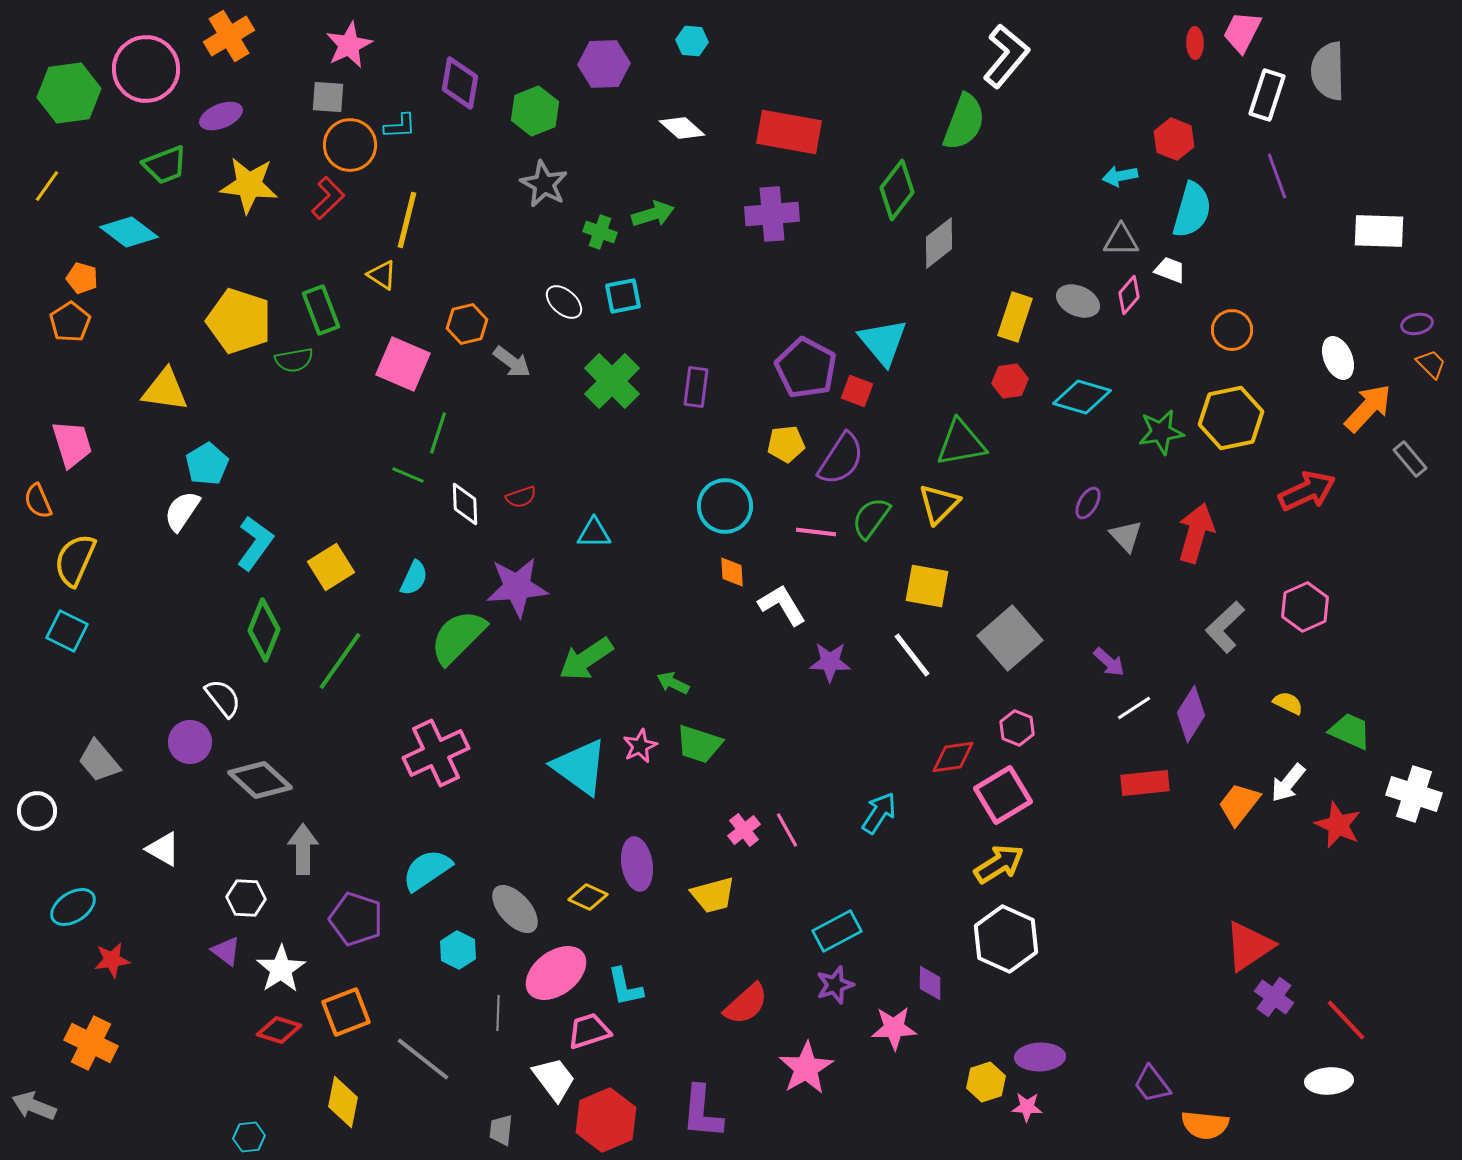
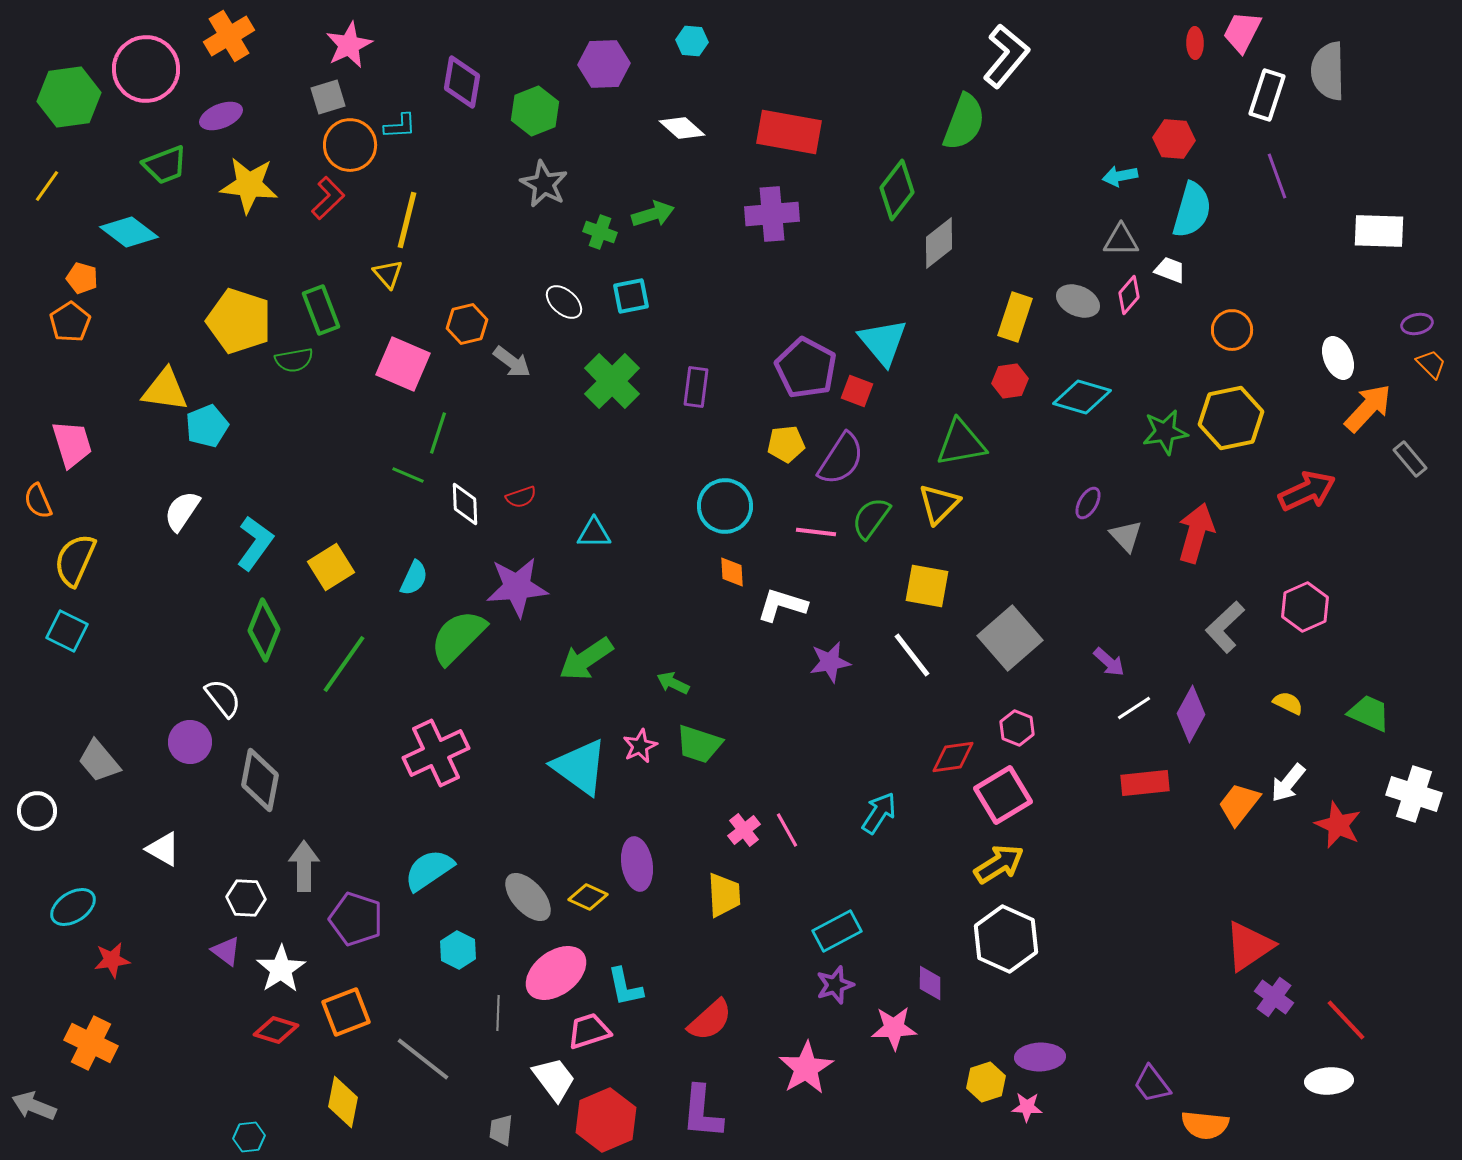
purple diamond at (460, 83): moved 2 px right, 1 px up
green hexagon at (69, 93): moved 4 px down
gray square at (328, 97): rotated 21 degrees counterclockwise
red hexagon at (1174, 139): rotated 18 degrees counterclockwise
yellow triangle at (382, 275): moved 6 px right, 1 px up; rotated 16 degrees clockwise
cyan square at (623, 296): moved 8 px right
green star at (1161, 432): moved 4 px right
cyan pentagon at (207, 464): moved 38 px up; rotated 9 degrees clockwise
white L-shape at (782, 605): rotated 42 degrees counterclockwise
green line at (340, 661): moved 4 px right, 3 px down
purple star at (830, 662): rotated 12 degrees counterclockwise
purple diamond at (1191, 714): rotated 4 degrees counterclockwise
green trapezoid at (1350, 731): moved 19 px right, 18 px up
gray diamond at (260, 780): rotated 58 degrees clockwise
gray arrow at (303, 849): moved 1 px right, 17 px down
cyan semicircle at (427, 870): moved 2 px right
yellow trapezoid at (713, 895): moved 11 px right; rotated 78 degrees counterclockwise
gray ellipse at (515, 909): moved 13 px right, 12 px up
red semicircle at (746, 1004): moved 36 px left, 16 px down
red diamond at (279, 1030): moved 3 px left
